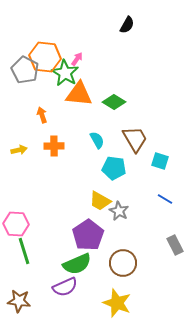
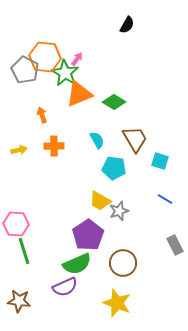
orange triangle: rotated 28 degrees counterclockwise
gray star: rotated 24 degrees clockwise
